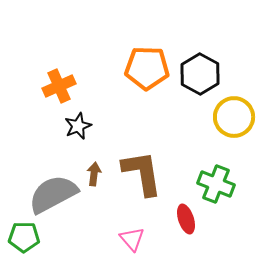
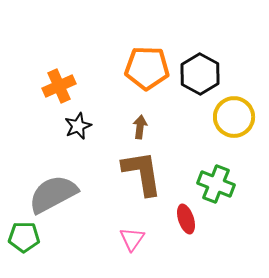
brown arrow: moved 46 px right, 47 px up
pink triangle: rotated 16 degrees clockwise
